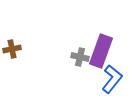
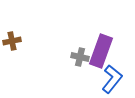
brown cross: moved 8 px up
